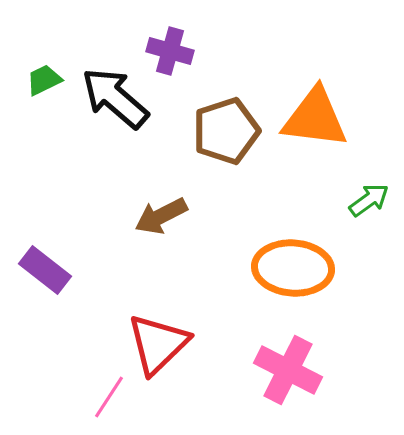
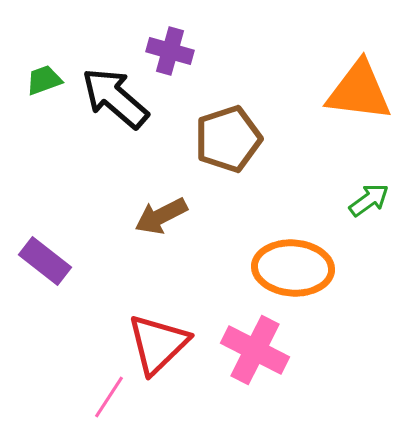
green trapezoid: rotated 6 degrees clockwise
orange triangle: moved 44 px right, 27 px up
brown pentagon: moved 2 px right, 8 px down
purple rectangle: moved 9 px up
pink cross: moved 33 px left, 20 px up
